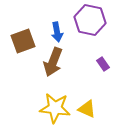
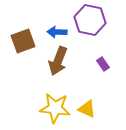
blue arrow: rotated 102 degrees clockwise
brown arrow: moved 5 px right, 1 px up
